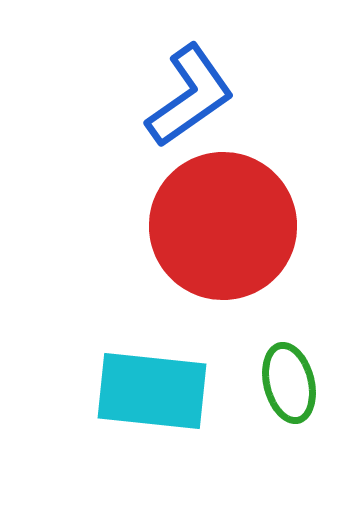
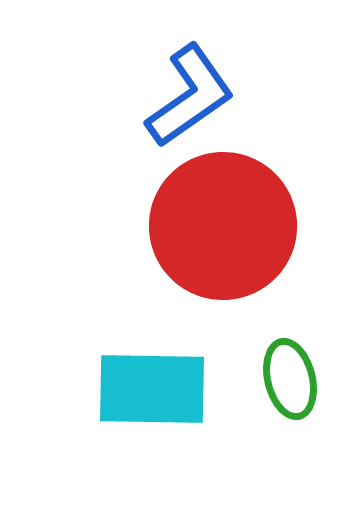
green ellipse: moved 1 px right, 4 px up
cyan rectangle: moved 2 px up; rotated 5 degrees counterclockwise
